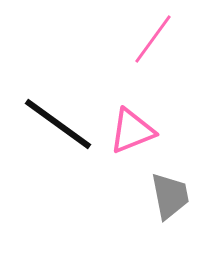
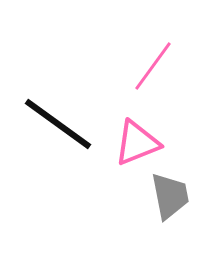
pink line: moved 27 px down
pink triangle: moved 5 px right, 12 px down
